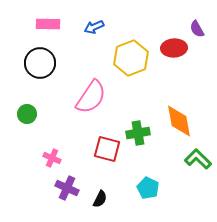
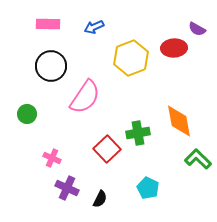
purple semicircle: rotated 30 degrees counterclockwise
black circle: moved 11 px right, 3 px down
pink semicircle: moved 6 px left
red square: rotated 32 degrees clockwise
